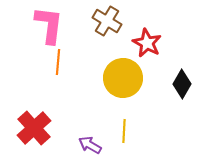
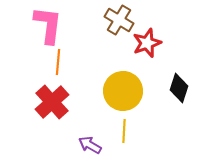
brown cross: moved 12 px right, 1 px up
pink L-shape: moved 1 px left
red star: rotated 24 degrees clockwise
yellow circle: moved 13 px down
black diamond: moved 3 px left, 4 px down; rotated 12 degrees counterclockwise
red cross: moved 18 px right, 26 px up
